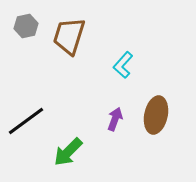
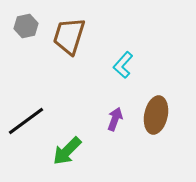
green arrow: moved 1 px left, 1 px up
